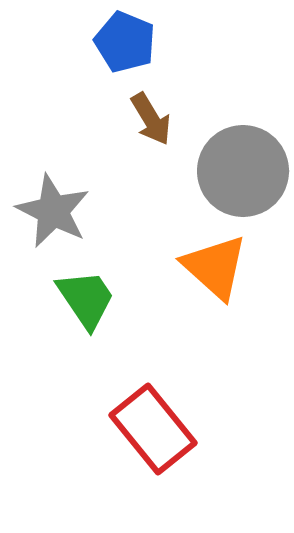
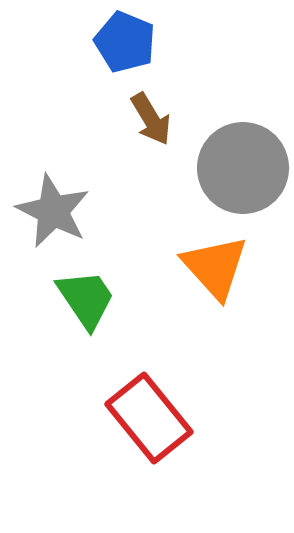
gray circle: moved 3 px up
orange triangle: rotated 6 degrees clockwise
red rectangle: moved 4 px left, 11 px up
